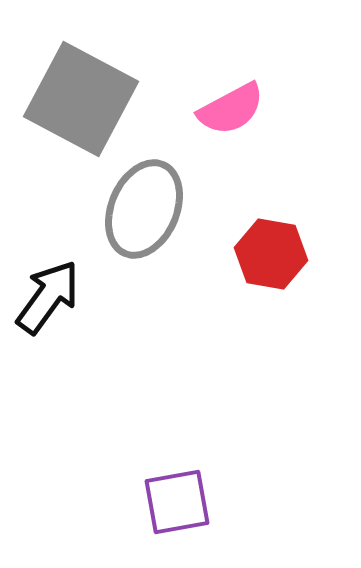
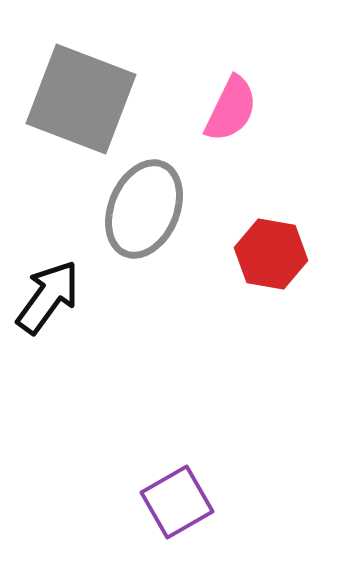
gray square: rotated 7 degrees counterclockwise
pink semicircle: rotated 36 degrees counterclockwise
purple square: rotated 20 degrees counterclockwise
